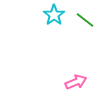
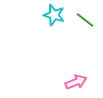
cyan star: rotated 20 degrees counterclockwise
